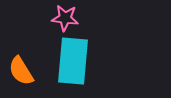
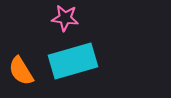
cyan rectangle: rotated 69 degrees clockwise
